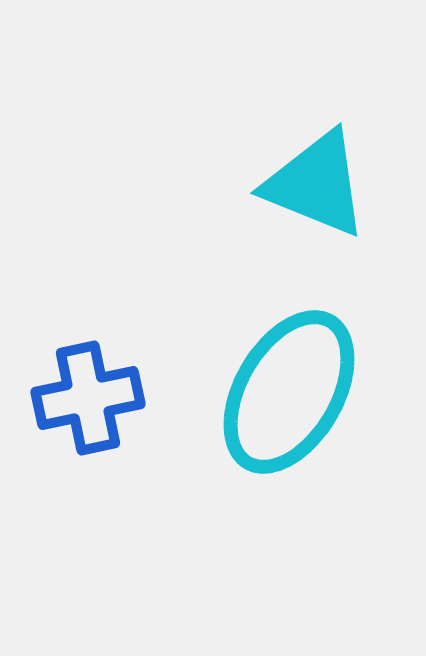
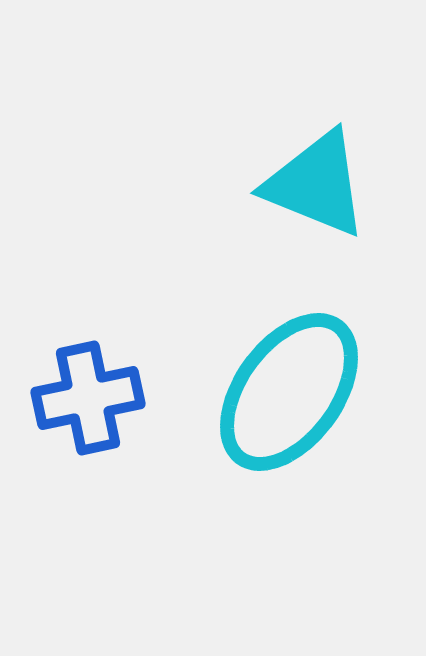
cyan ellipse: rotated 6 degrees clockwise
